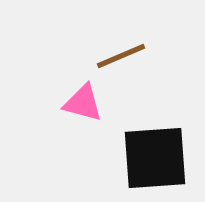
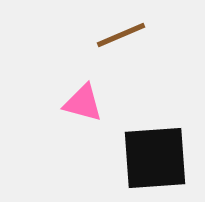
brown line: moved 21 px up
